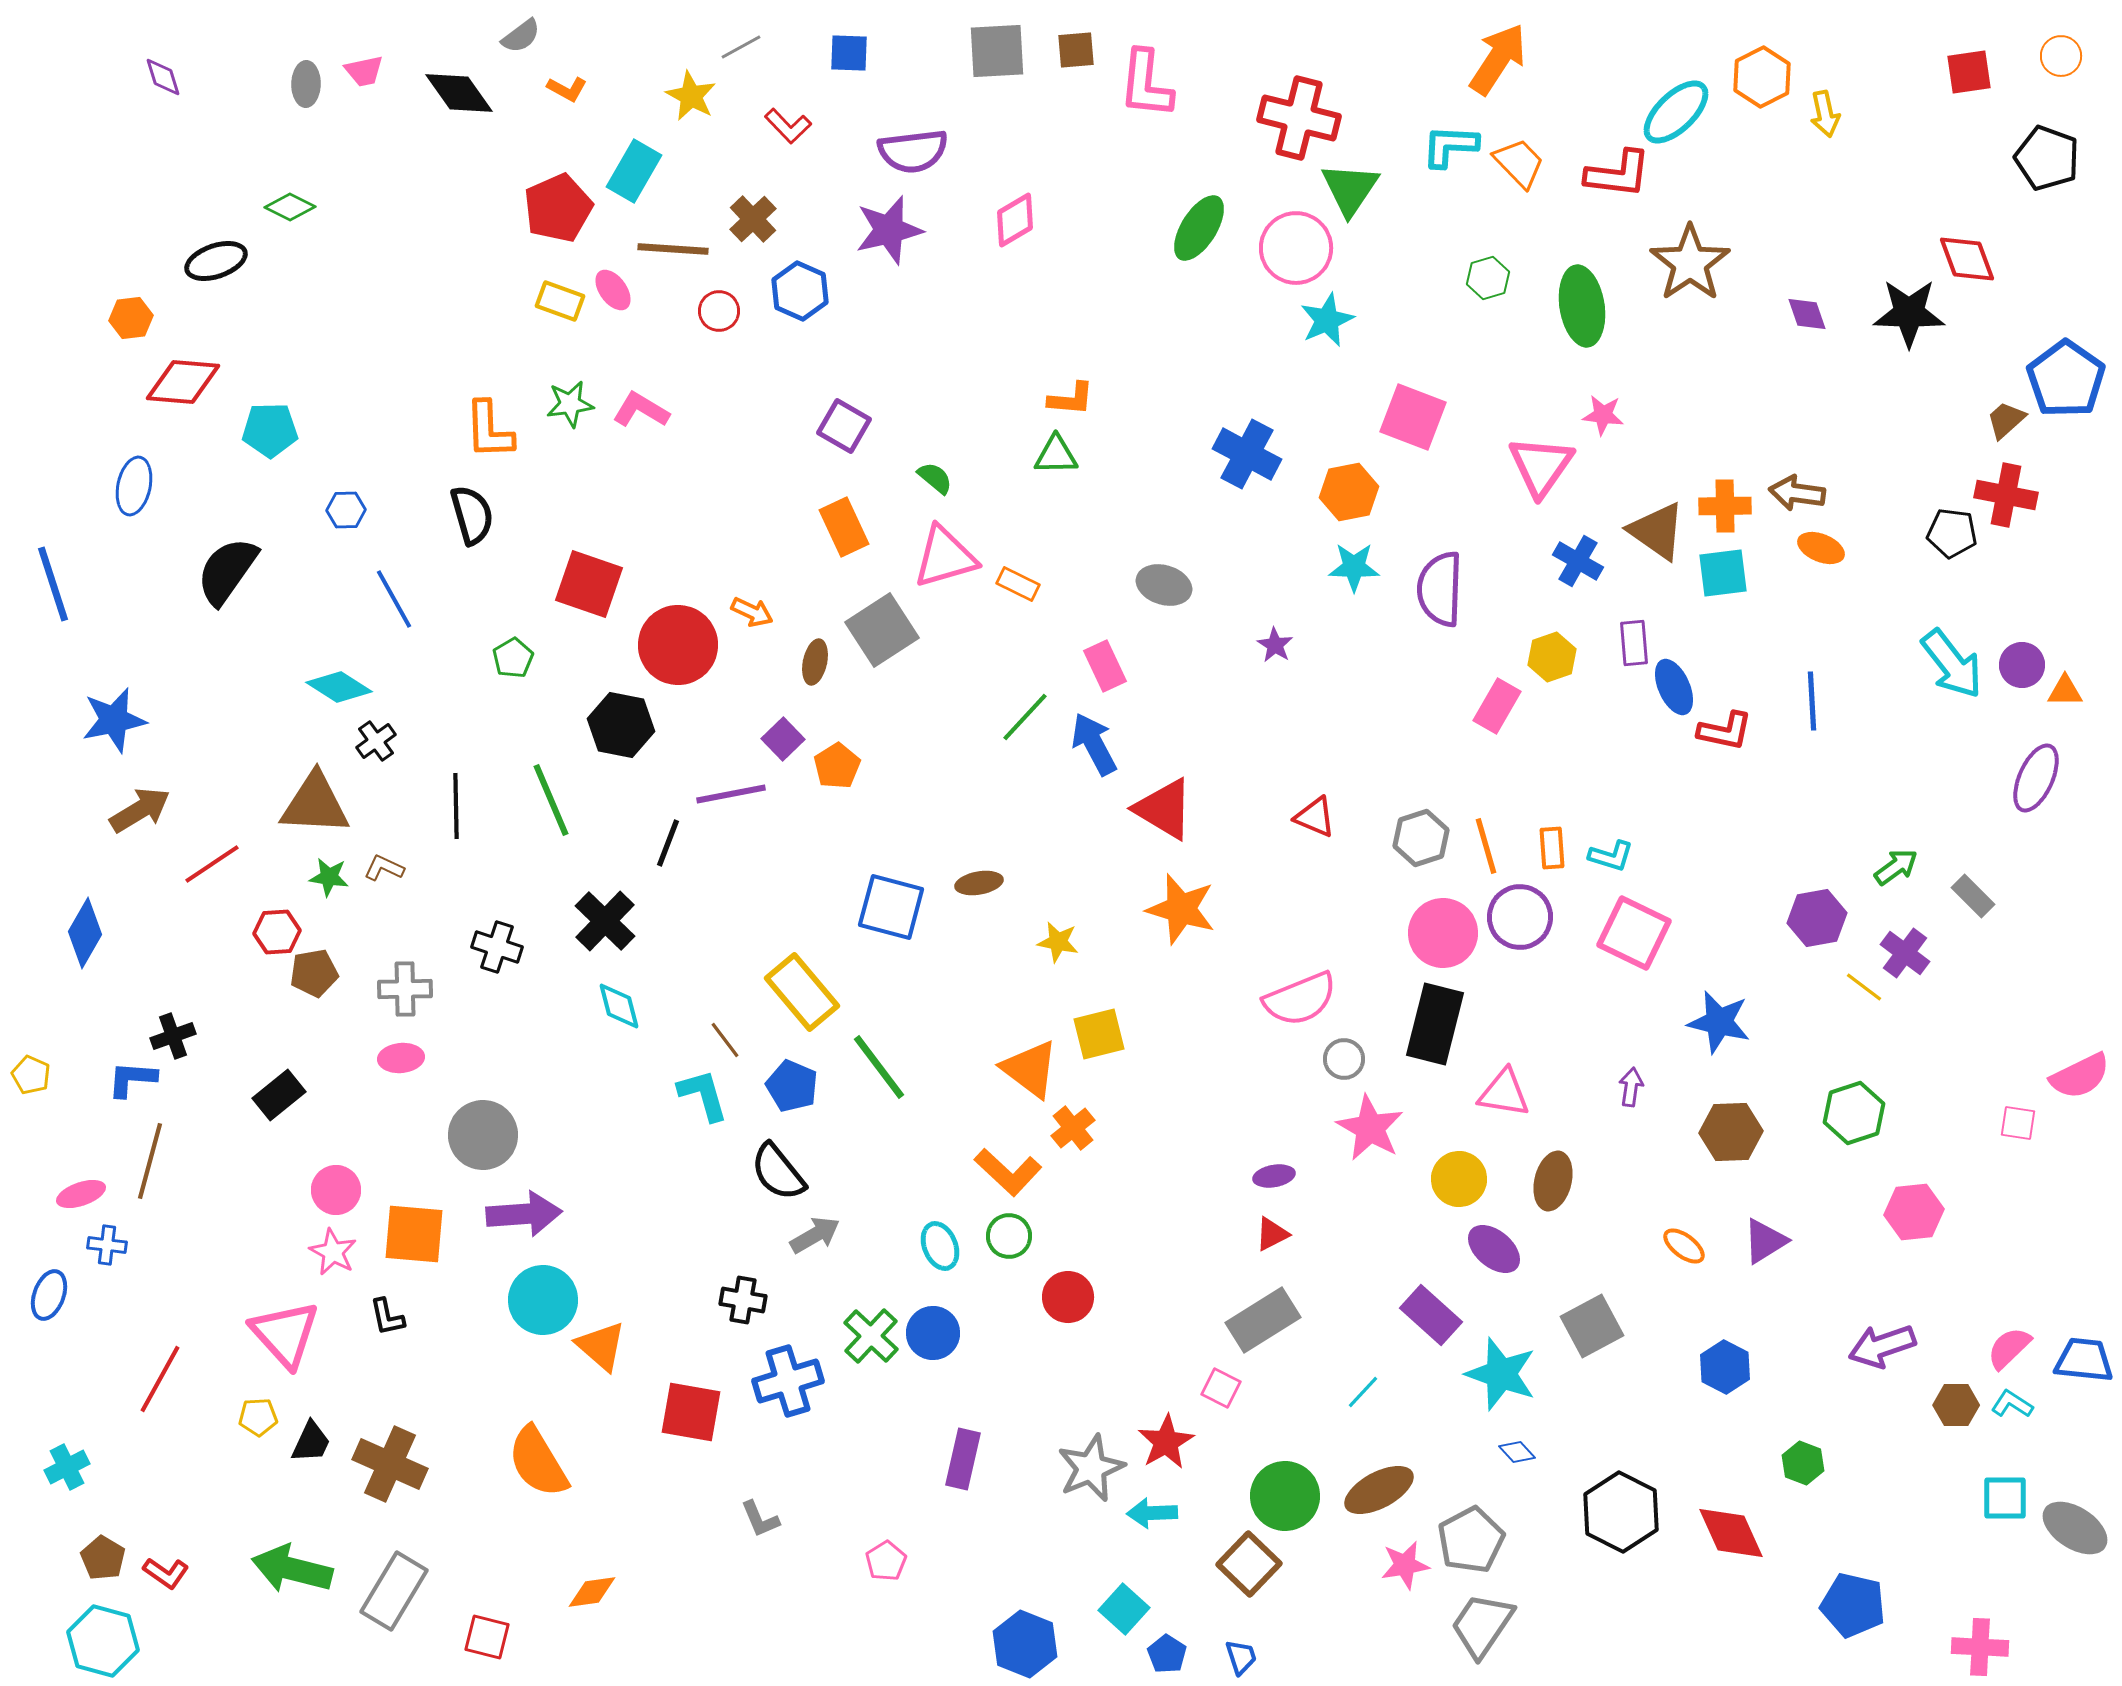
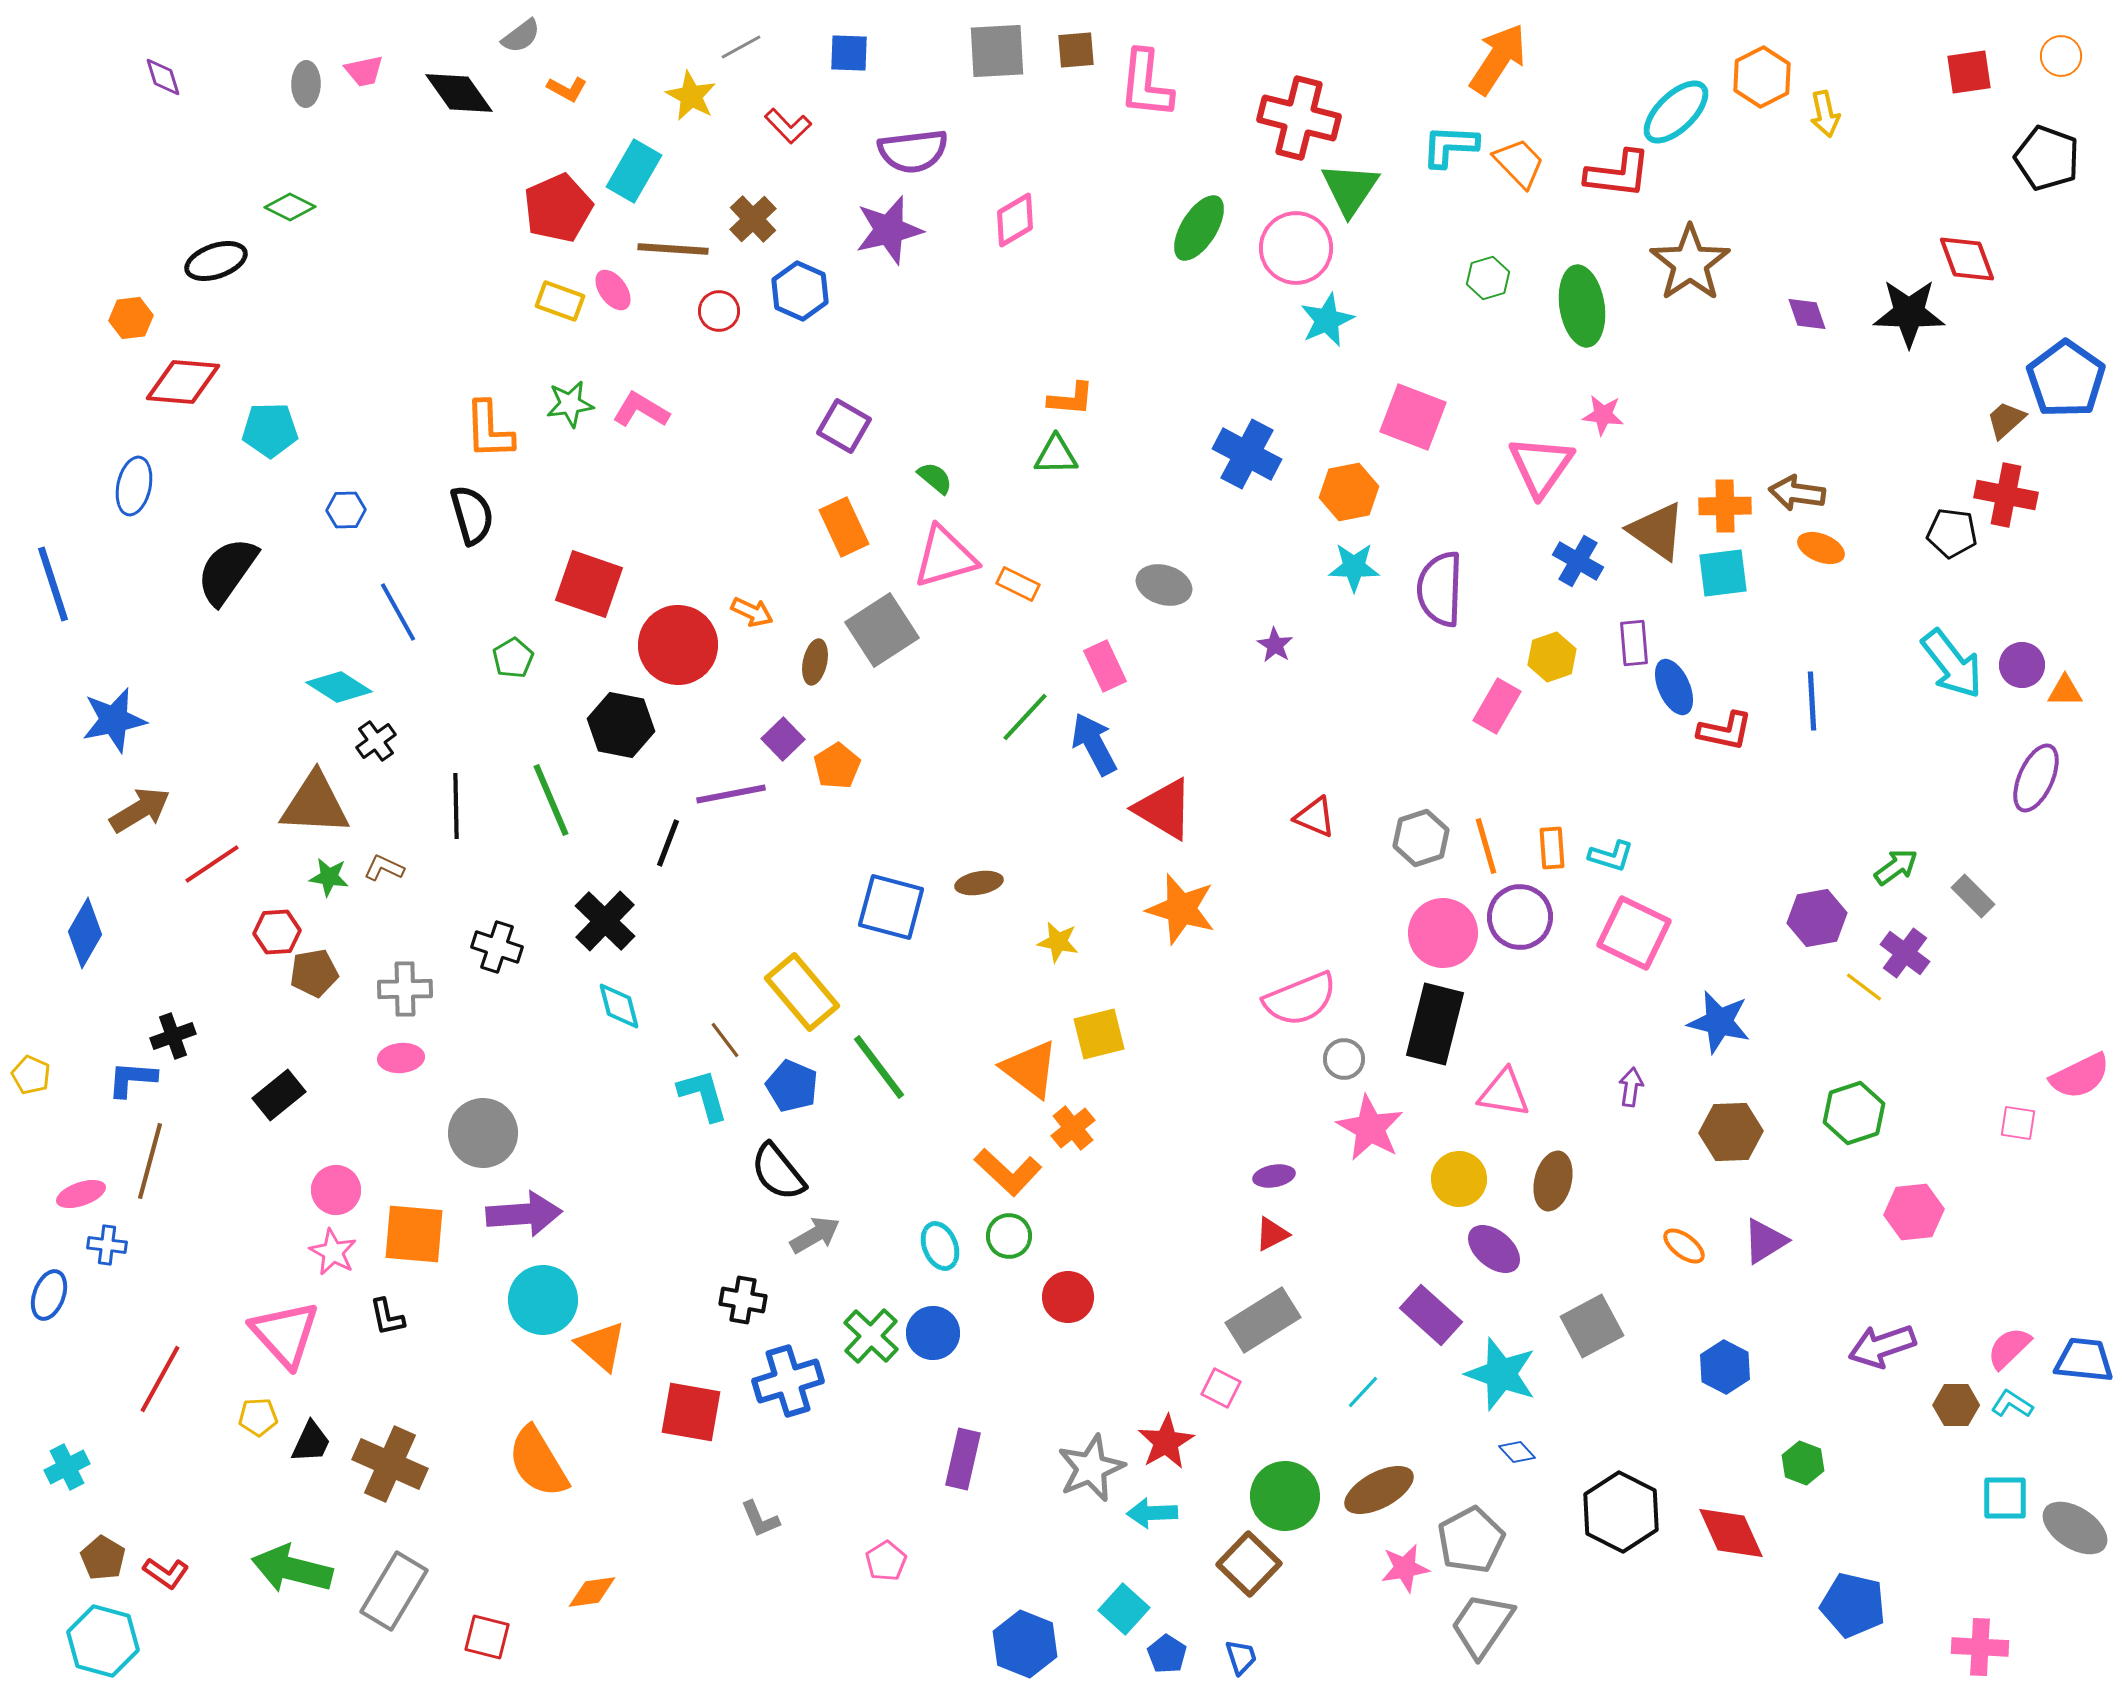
blue line at (394, 599): moved 4 px right, 13 px down
gray circle at (483, 1135): moved 2 px up
pink star at (1405, 1565): moved 3 px down
